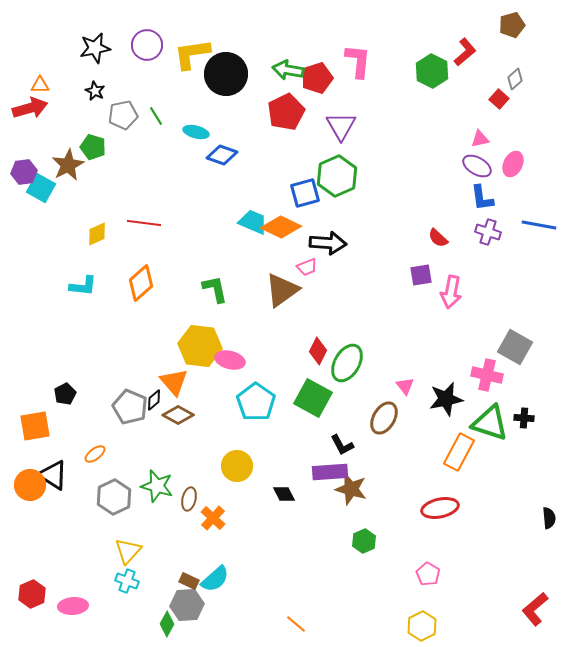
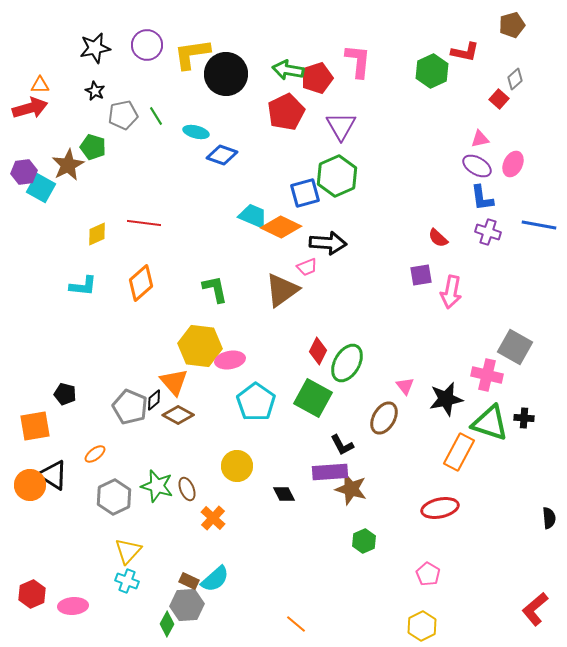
red L-shape at (465, 52): rotated 52 degrees clockwise
green hexagon at (432, 71): rotated 8 degrees clockwise
cyan trapezoid at (253, 222): moved 6 px up
pink ellipse at (230, 360): rotated 24 degrees counterclockwise
black pentagon at (65, 394): rotated 30 degrees counterclockwise
brown ellipse at (189, 499): moved 2 px left, 10 px up; rotated 35 degrees counterclockwise
